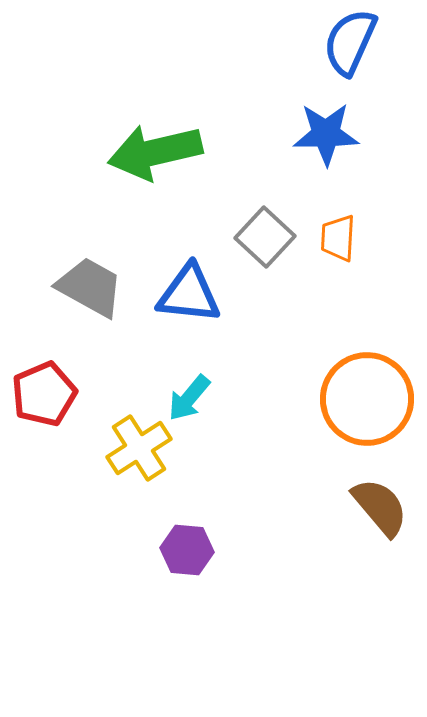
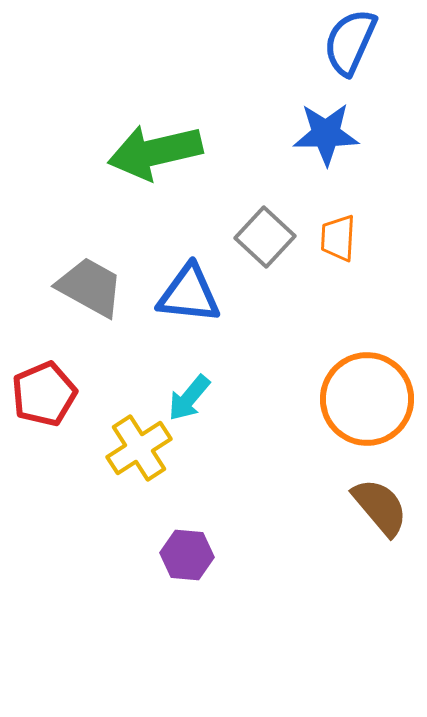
purple hexagon: moved 5 px down
